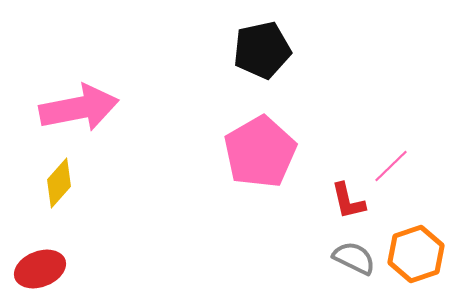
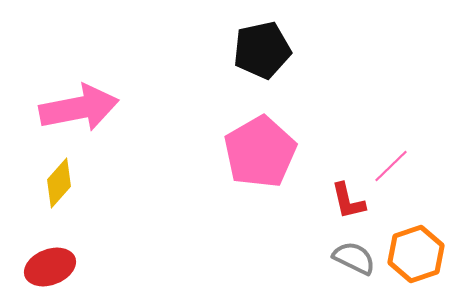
red ellipse: moved 10 px right, 2 px up
